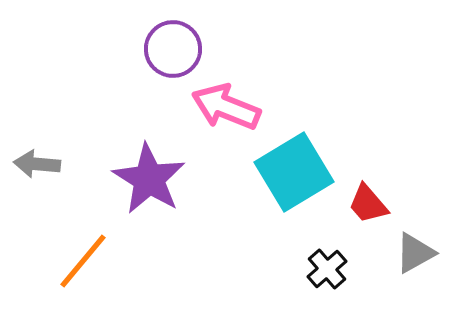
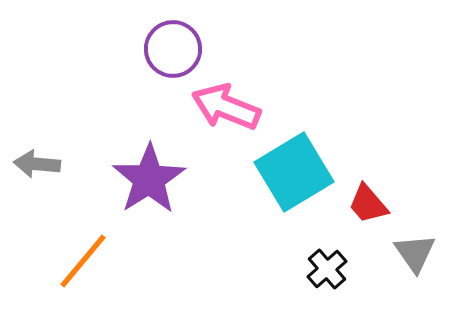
purple star: rotated 8 degrees clockwise
gray triangle: rotated 36 degrees counterclockwise
